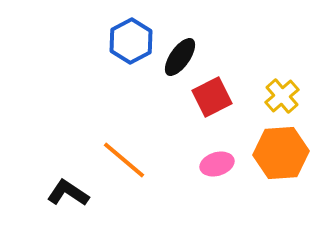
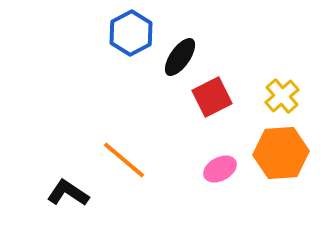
blue hexagon: moved 8 px up
pink ellipse: moved 3 px right, 5 px down; rotated 12 degrees counterclockwise
